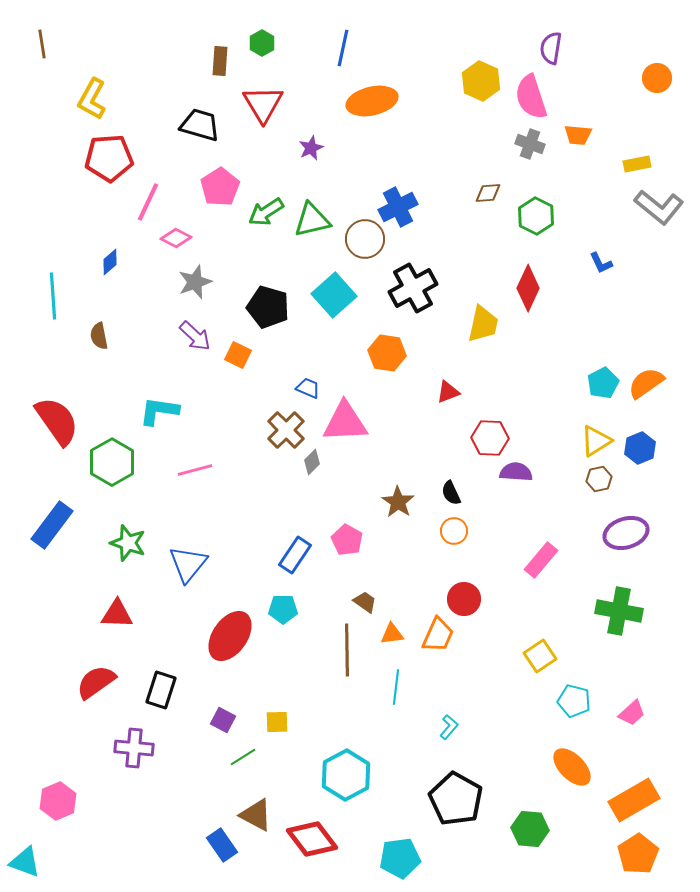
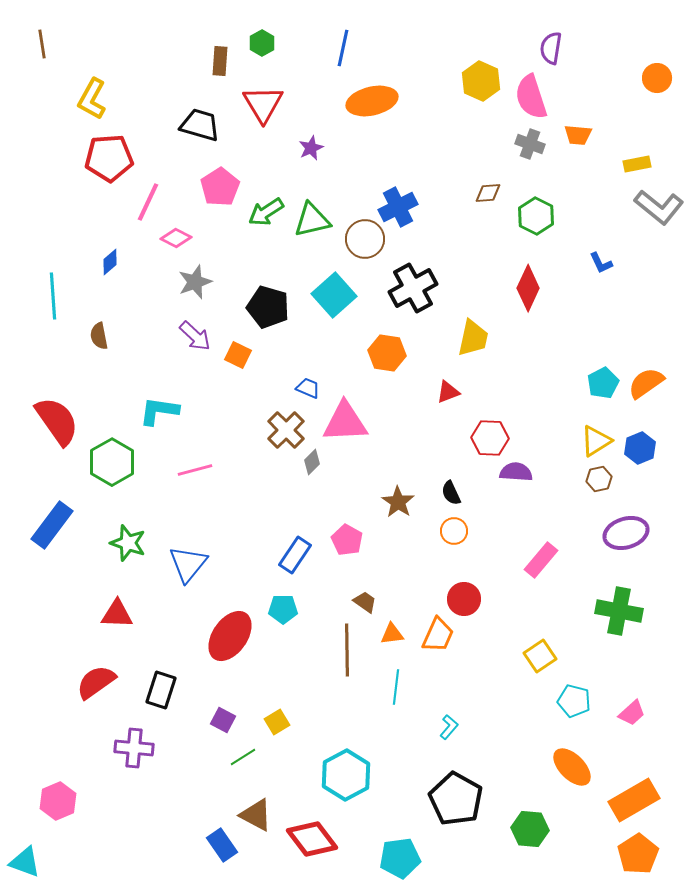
yellow trapezoid at (483, 324): moved 10 px left, 14 px down
yellow square at (277, 722): rotated 30 degrees counterclockwise
